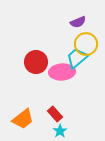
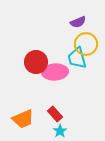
cyan trapezoid: rotated 65 degrees counterclockwise
pink ellipse: moved 7 px left
orange trapezoid: rotated 15 degrees clockwise
